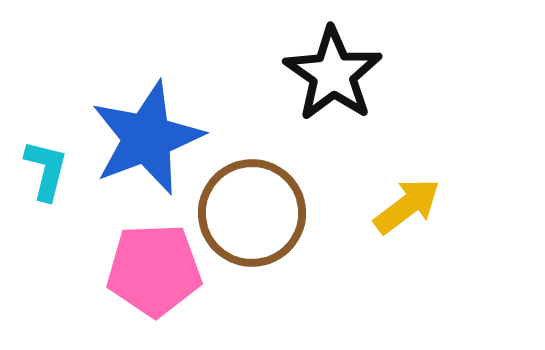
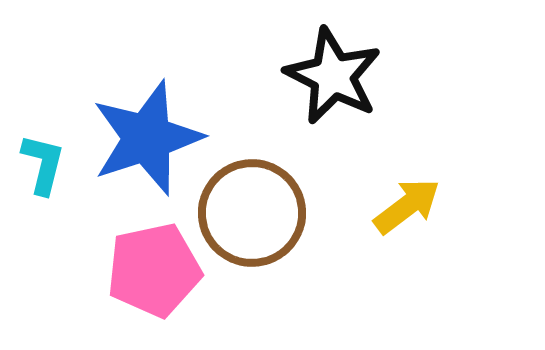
black star: moved 2 px down; rotated 8 degrees counterclockwise
blue star: rotated 3 degrees clockwise
cyan L-shape: moved 3 px left, 6 px up
pink pentagon: rotated 10 degrees counterclockwise
